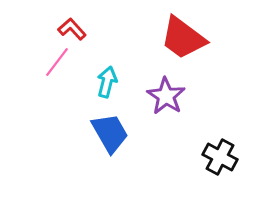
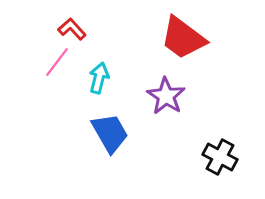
cyan arrow: moved 8 px left, 4 px up
